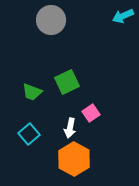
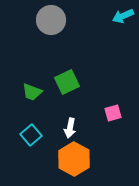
pink square: moved 22 px right; rotated 18 degrees clockwise
cyan square: moved 2 px right, 1 px down
